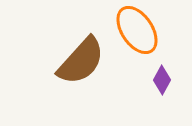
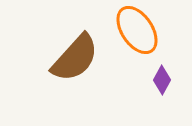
brown semicircle: moved 6 px left, 3 px up
